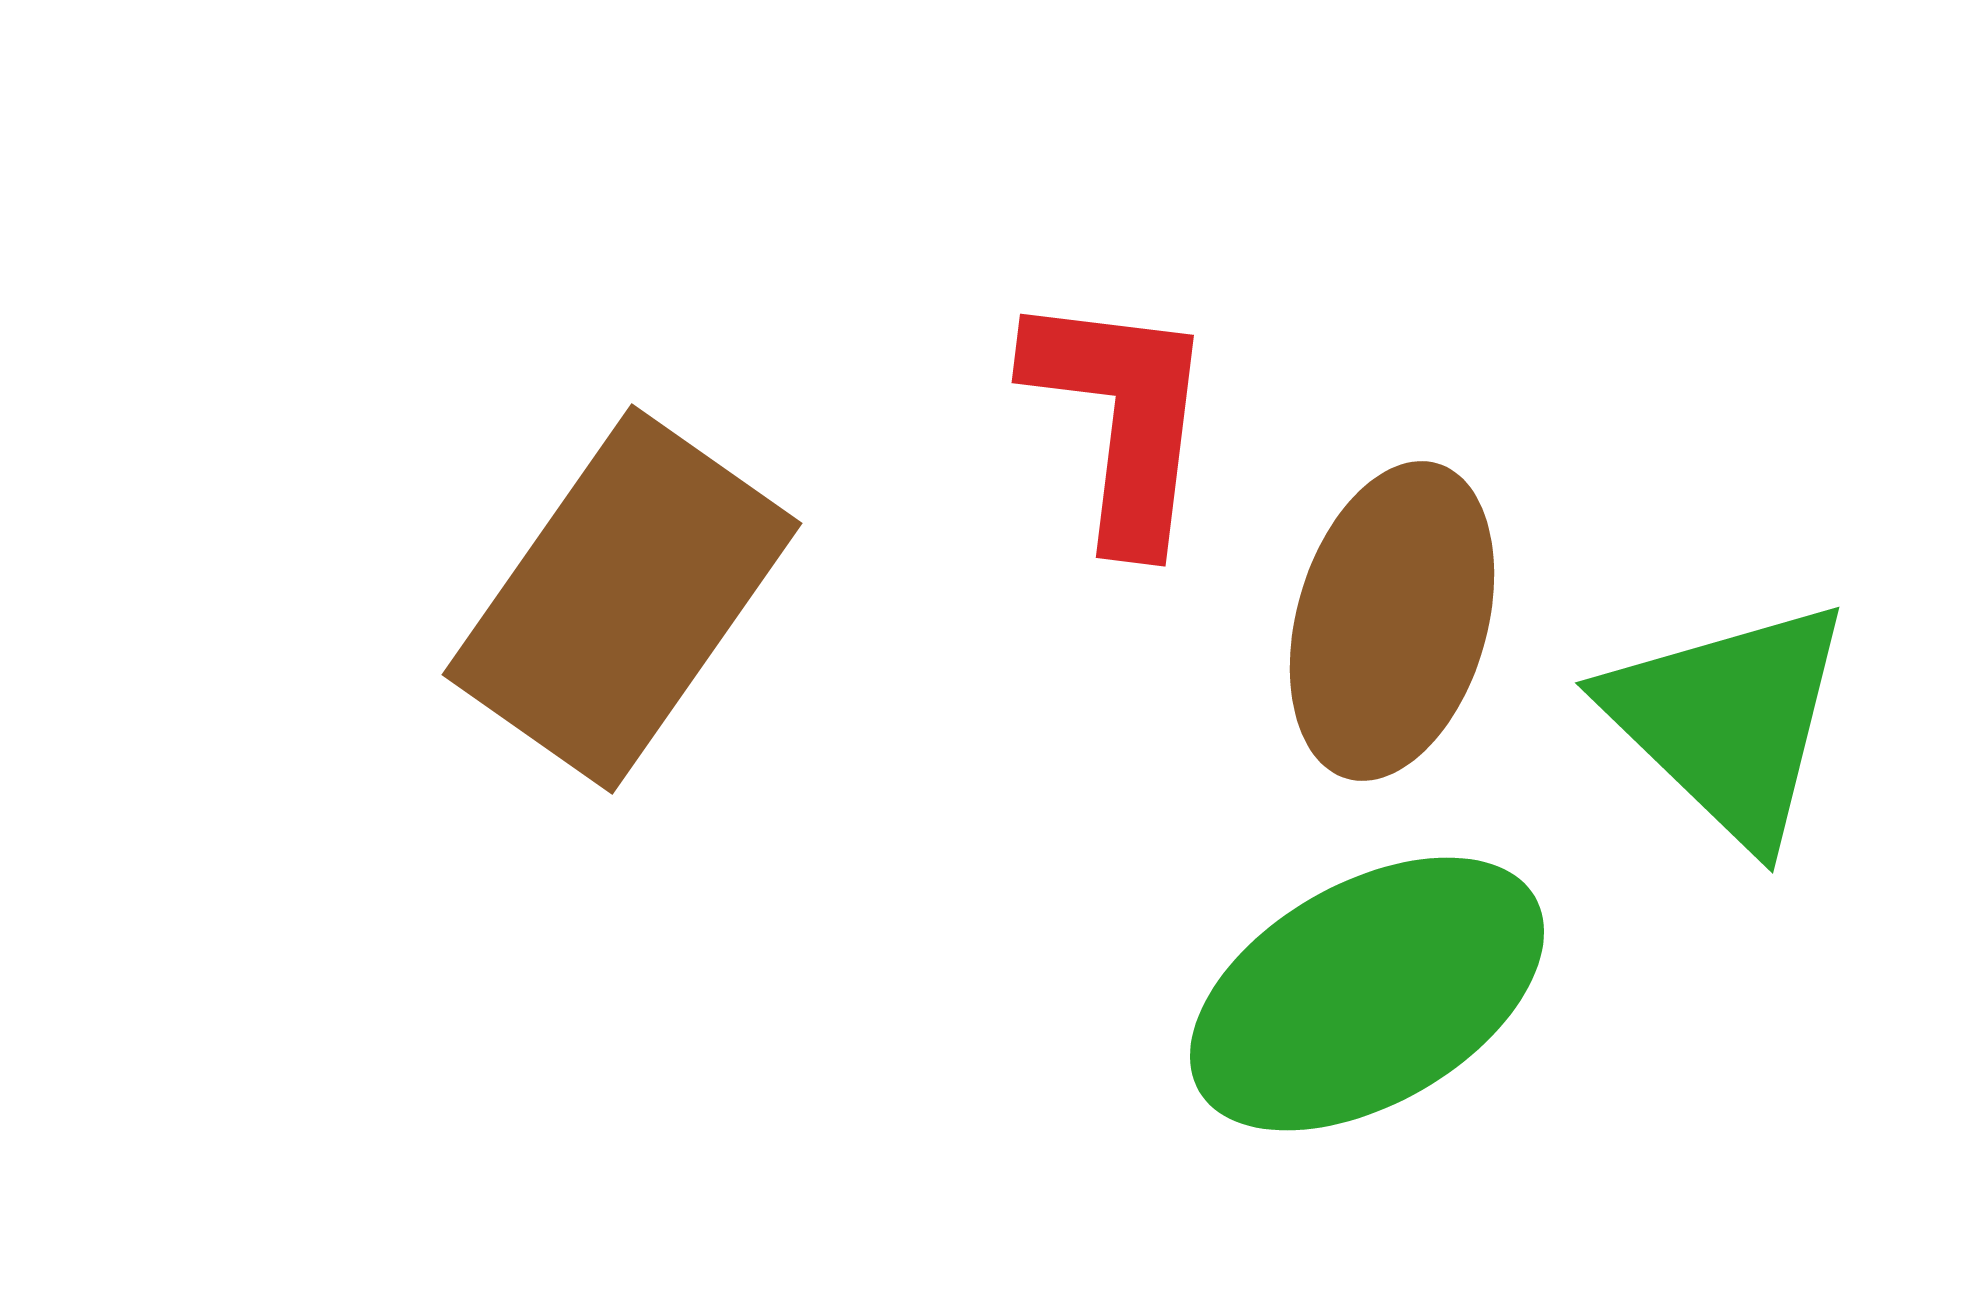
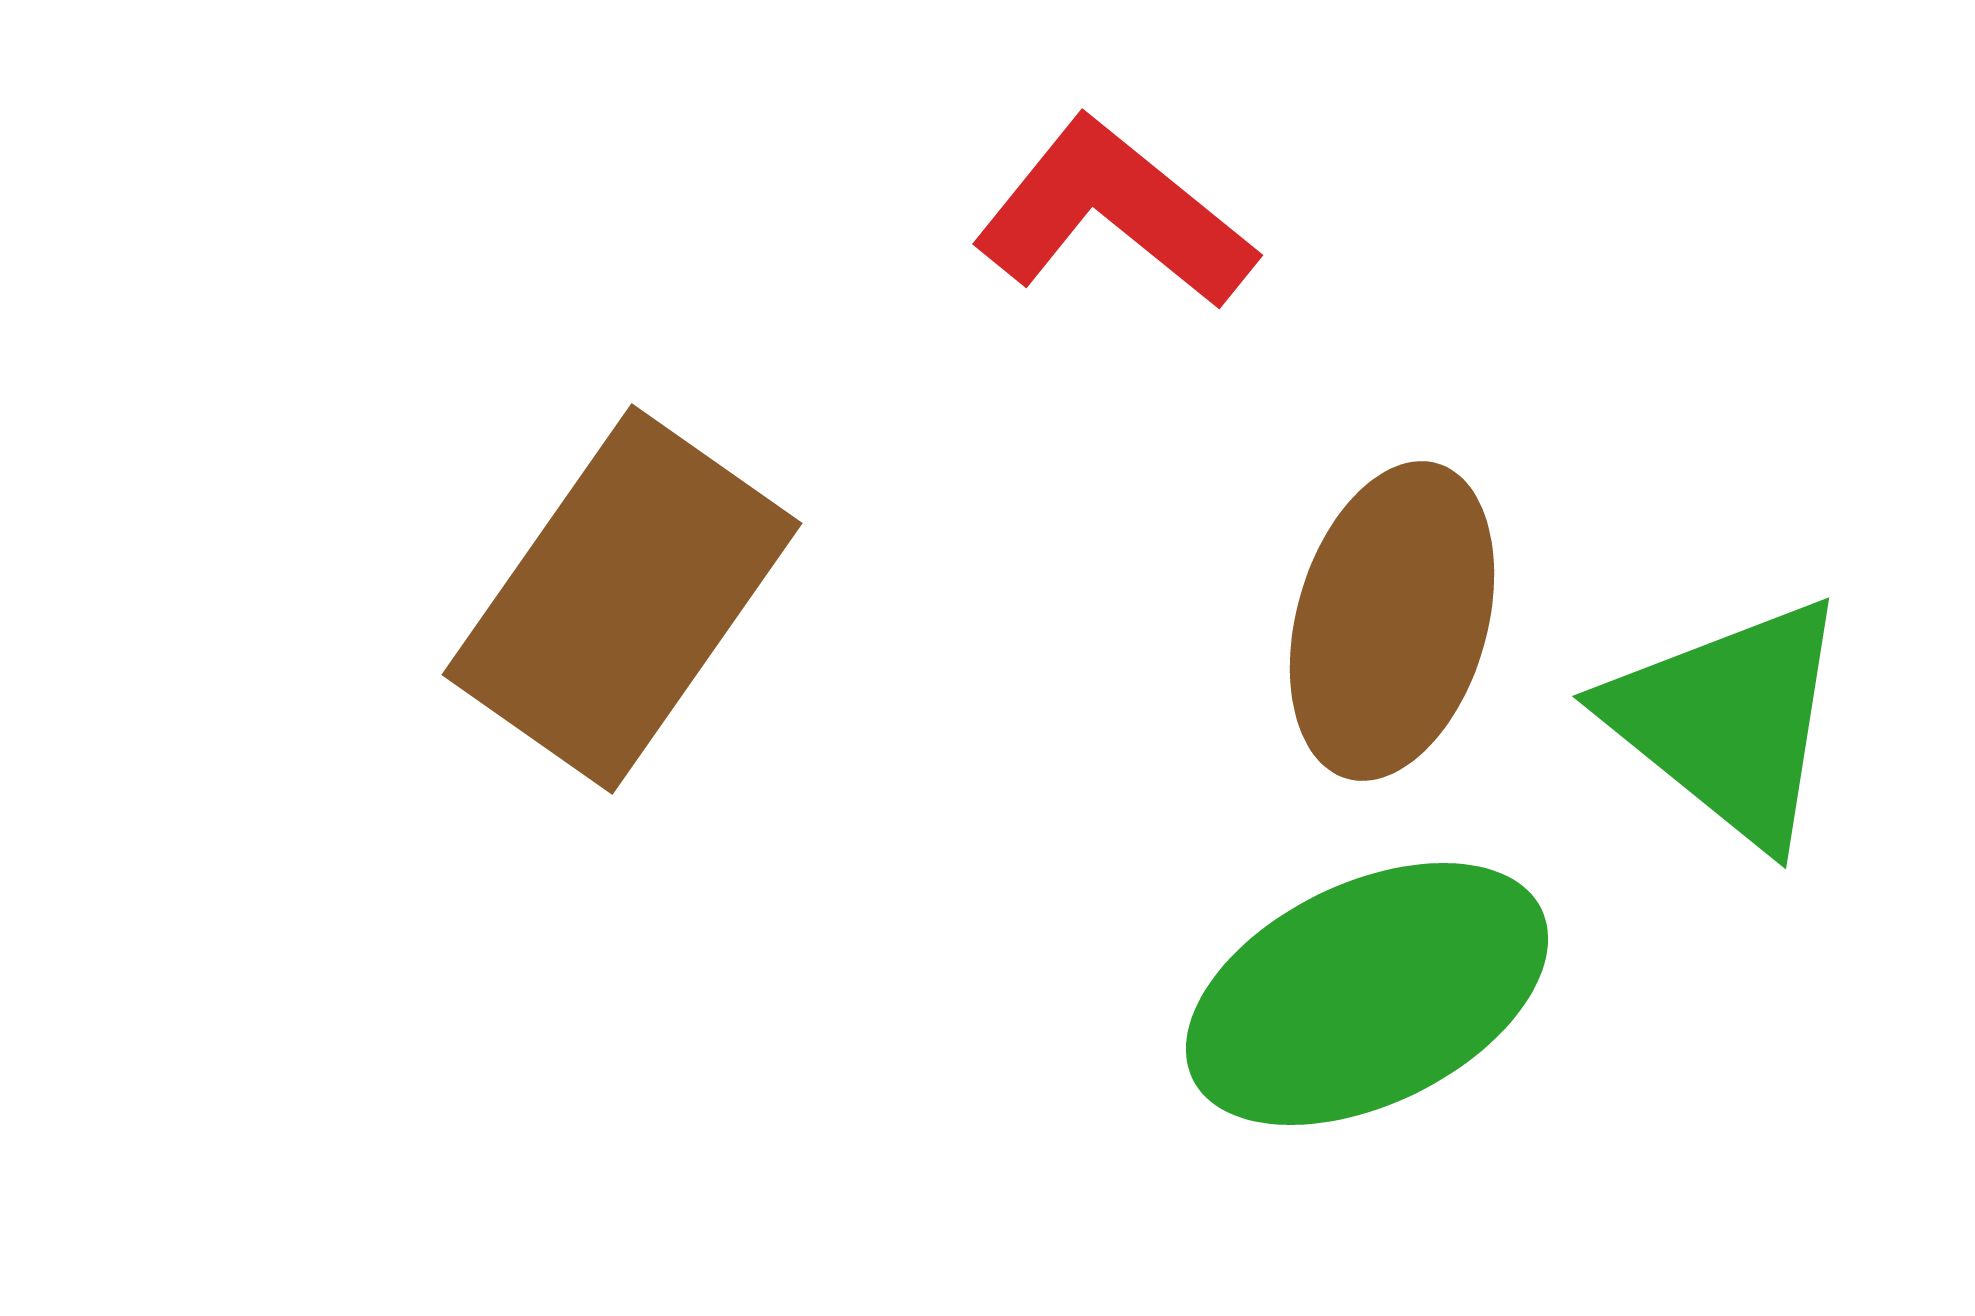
red L-shape: moved 7 px left, 204 px up; rotated 58 degrees counterclockwise
green triangle: rotated 5 degrees counterclockwise
green ellipse: rotated 4 degrees clockwise
